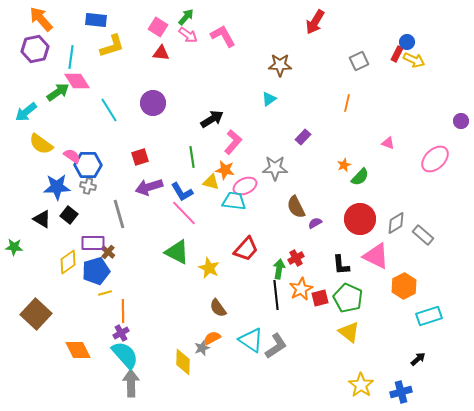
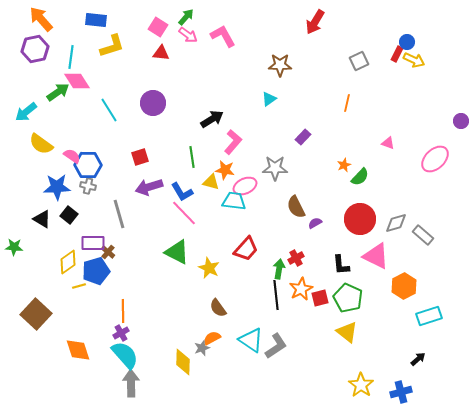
gray diamond at (396, 223): rotated 15 degrees clockwise
yellow line at (105, 293): moved 26 px left, 7 px up
yellow triangle at (349, 332): moved 2 px left
orange diamond at (78, 350): rotated 8 degrees clockwise
